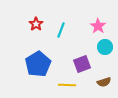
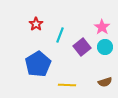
pink star: moved 4 px right, 1 px down
cyan line: moved 1 px left, 5 px down
purple square: moved 17 px up; rotated 18 degrees counterclockwise
brown semicircle: moved 1 px right
